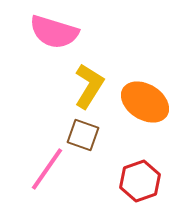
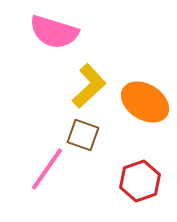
yellow L-shape: rotated 15 degrees clockwise
